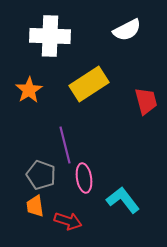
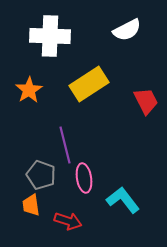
red trapezoid: rotated 12 degrees counterclockwise
orange trapezoid: moved 4 px left, 1 px up
